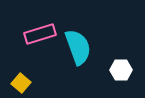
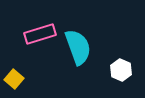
white hexagon: rotated 25 degrees clockwise
yellow square: moved 7 px left, 4 px up
